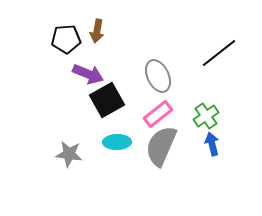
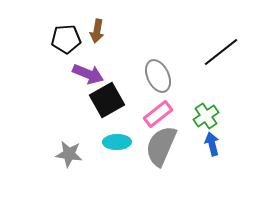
black line: moved 2 px right, 1 px up
